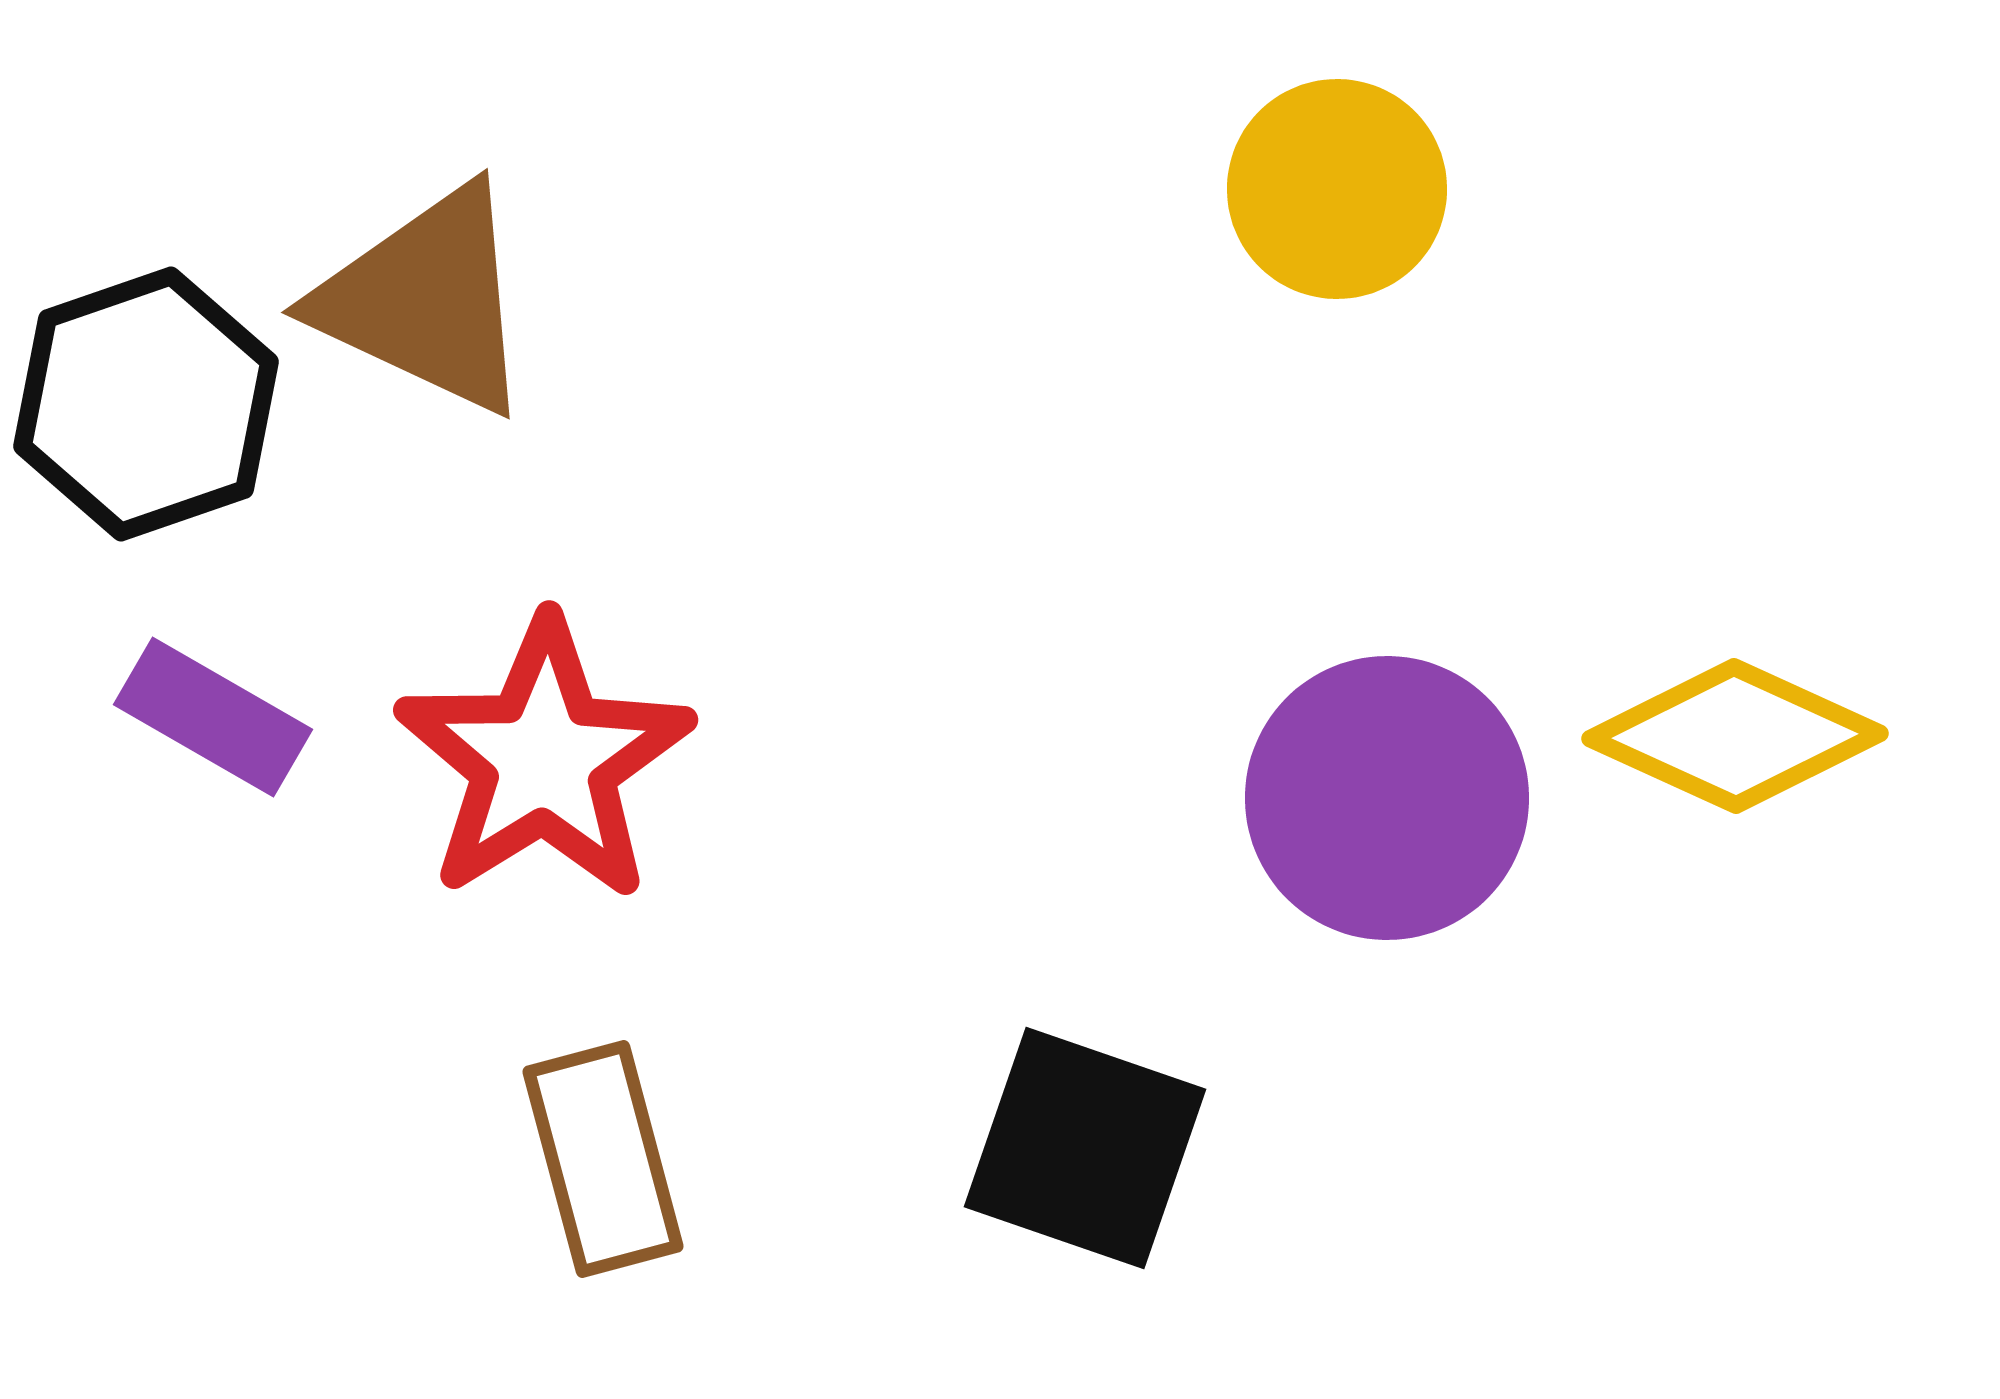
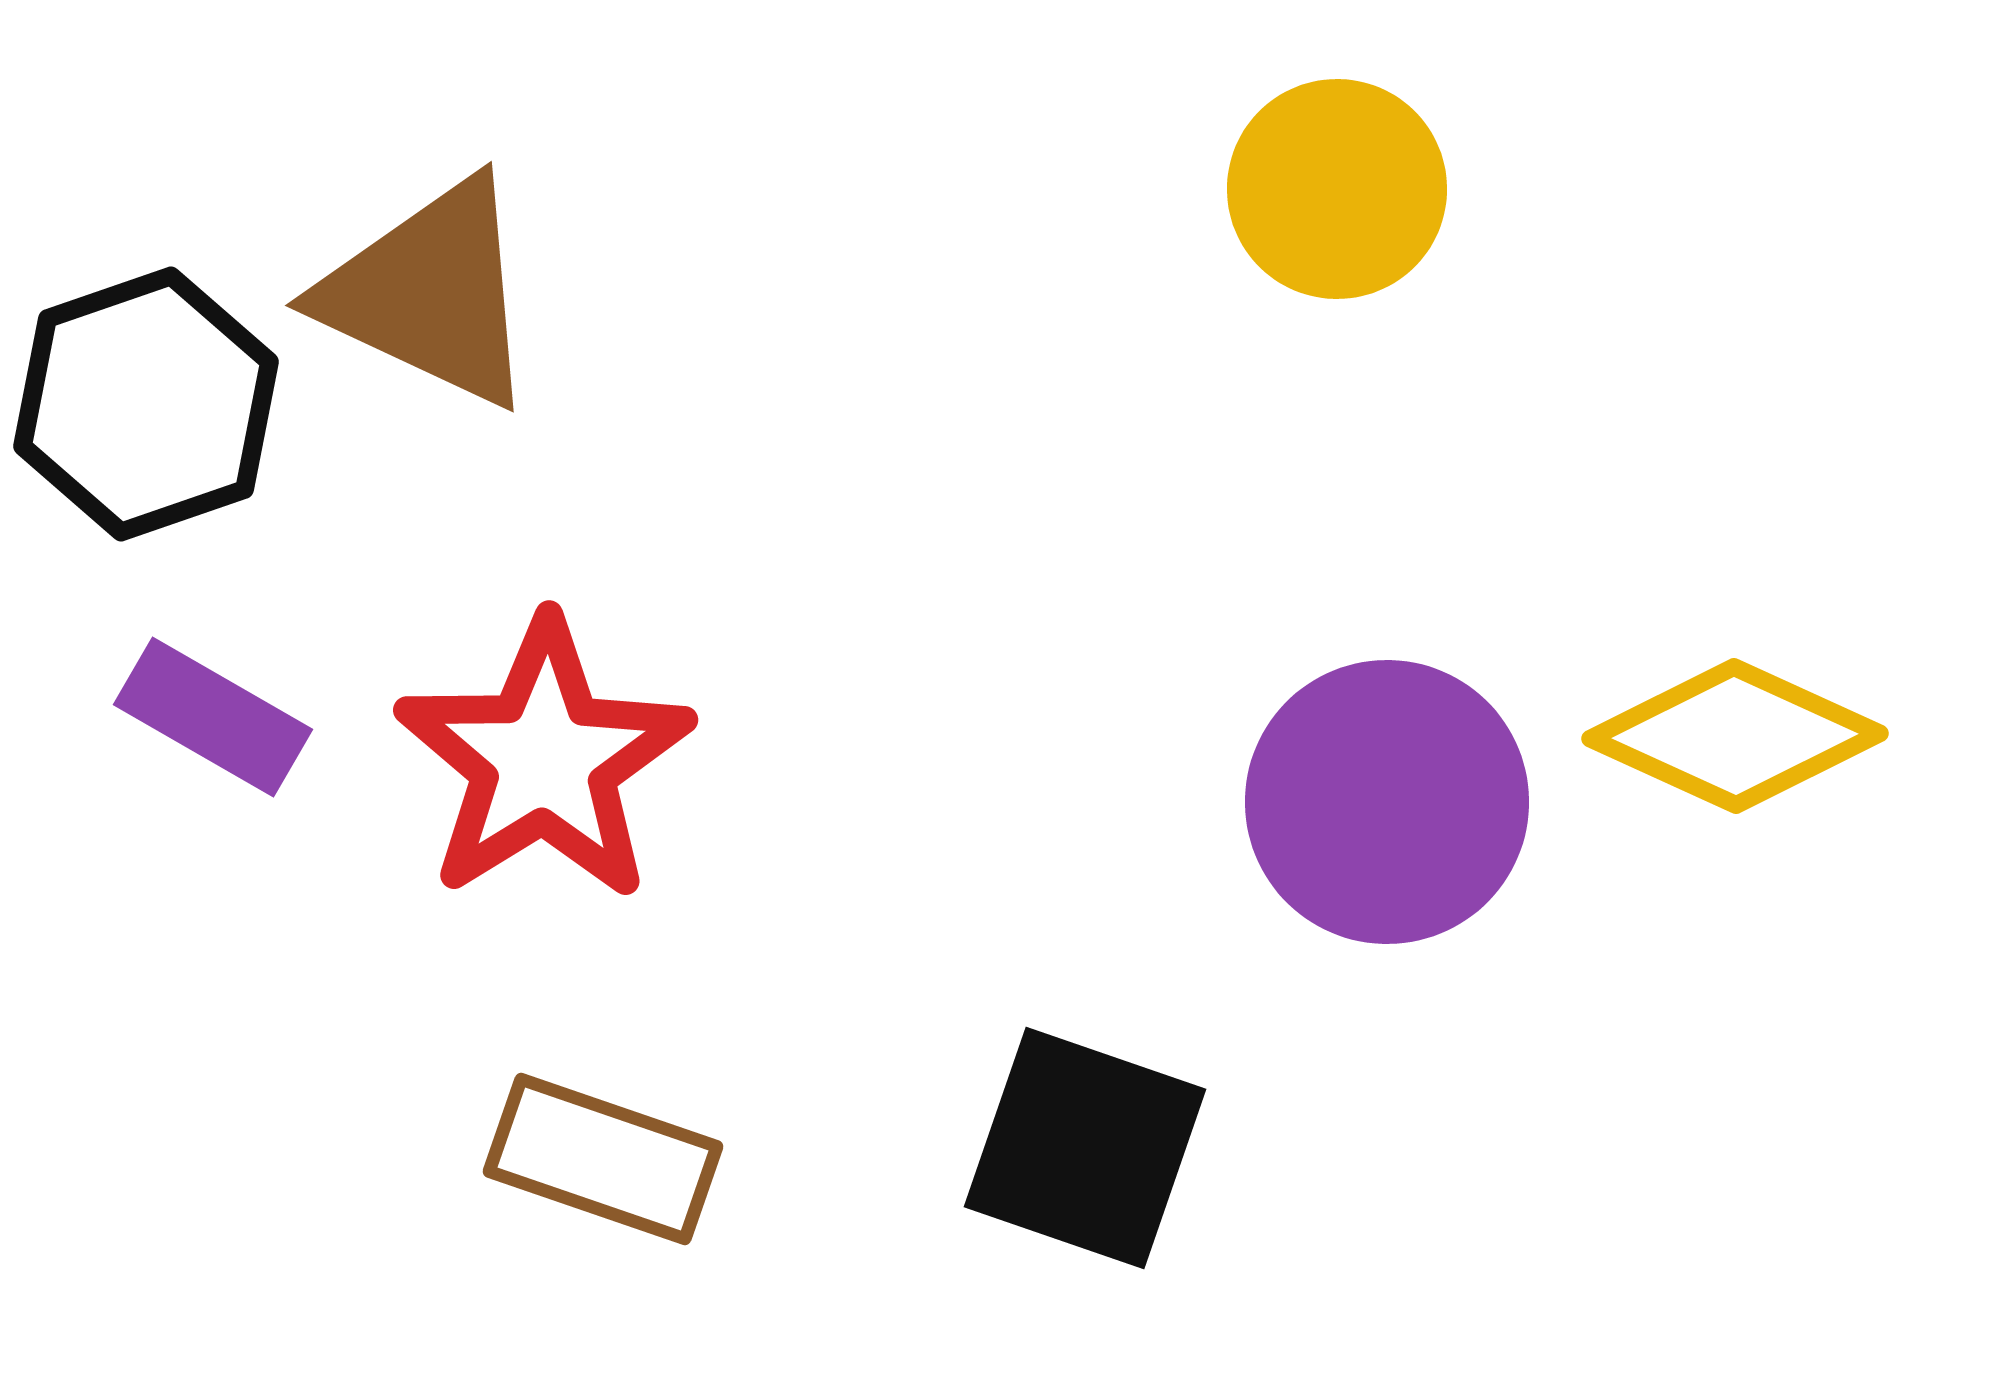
brown triangle: moved 4 px right, 7 px up
purple circle: moved 4 px down
brown rectangle: rotated 56 degrees counterclockwise
